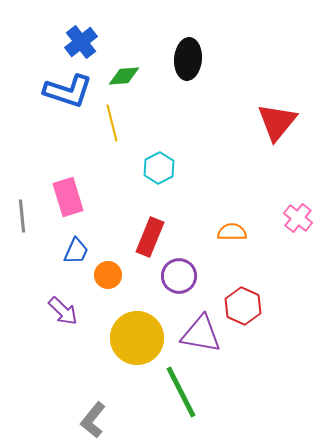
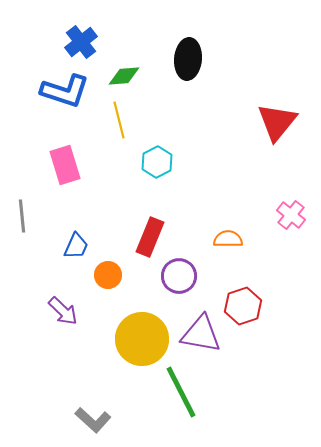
blue L-shape: moved 3 px left
yellow line: moved 7 px right, 3 px up
cyan hexagon: moved 2 px left, 6 px up
pink rectangle: moved 3 px left, 32 px up
pink cross: moved 7 px left, 3 px up
orange semicircle: moved 4 px left, 7 px down
blue trapezoid: moved 5 px up
red hexagon: rotated 18 degrees clockwise
yellow circle: moved 5 px right, 1 px down
gray L-shape: rotated 87 degrees counterclockwise
